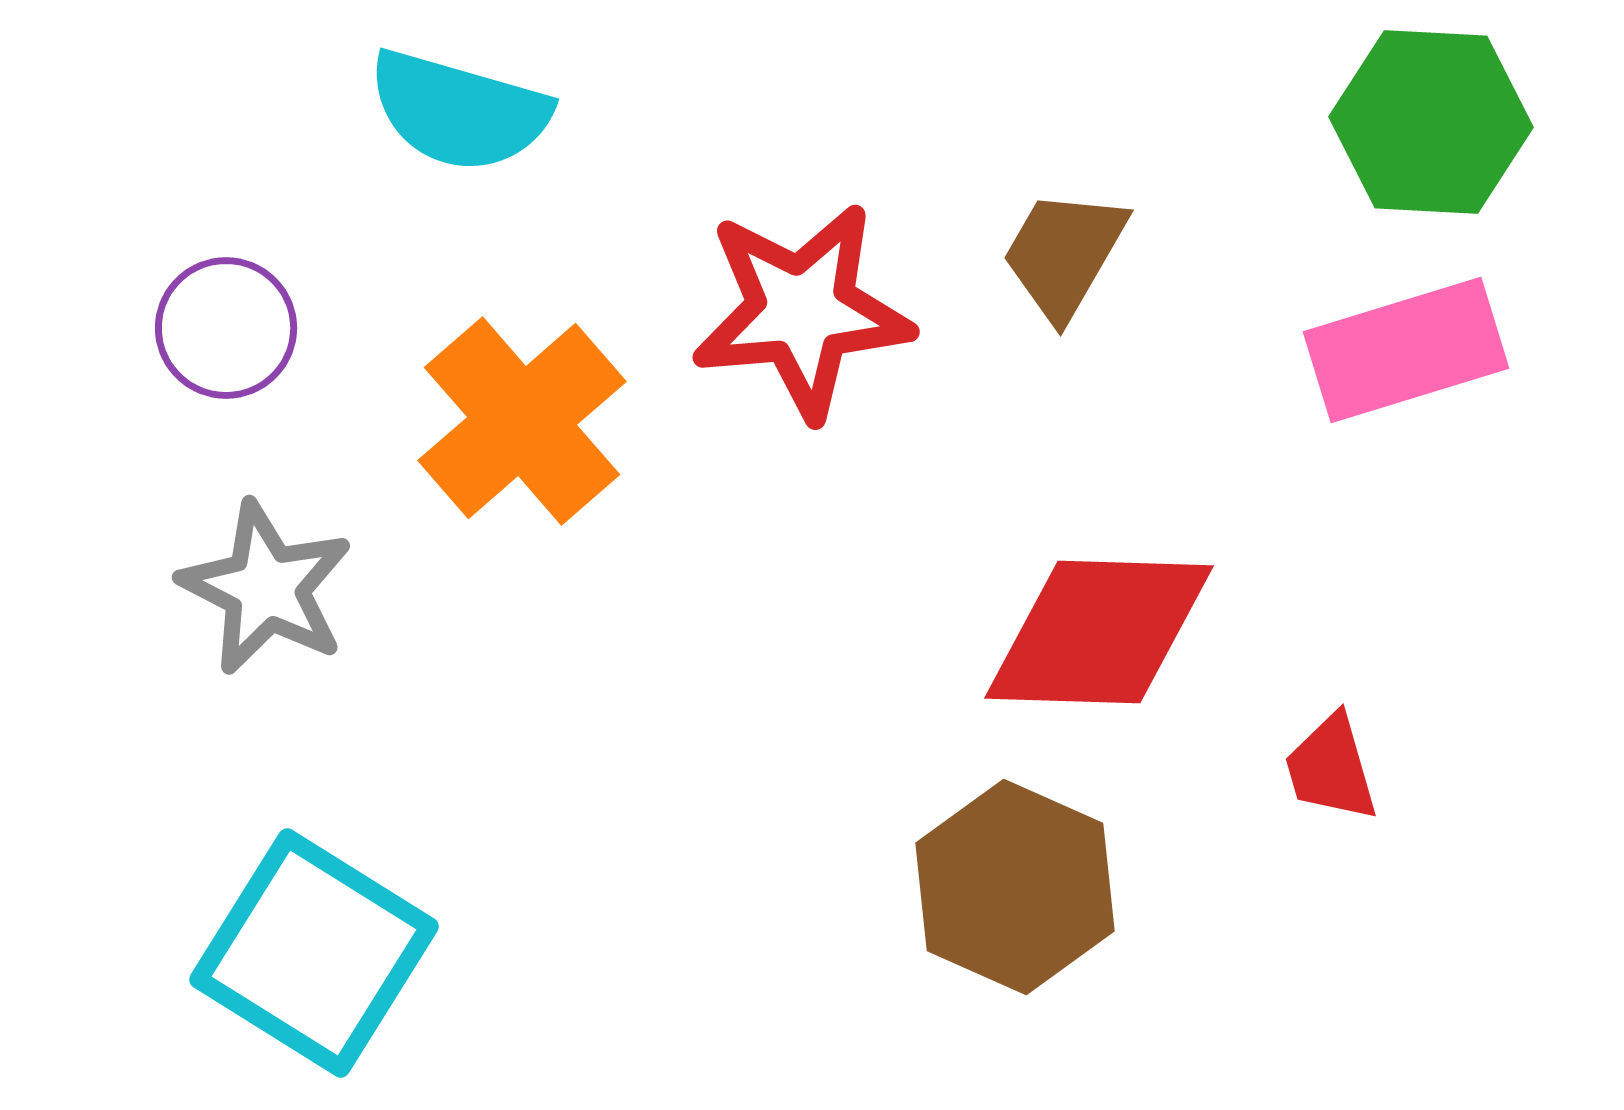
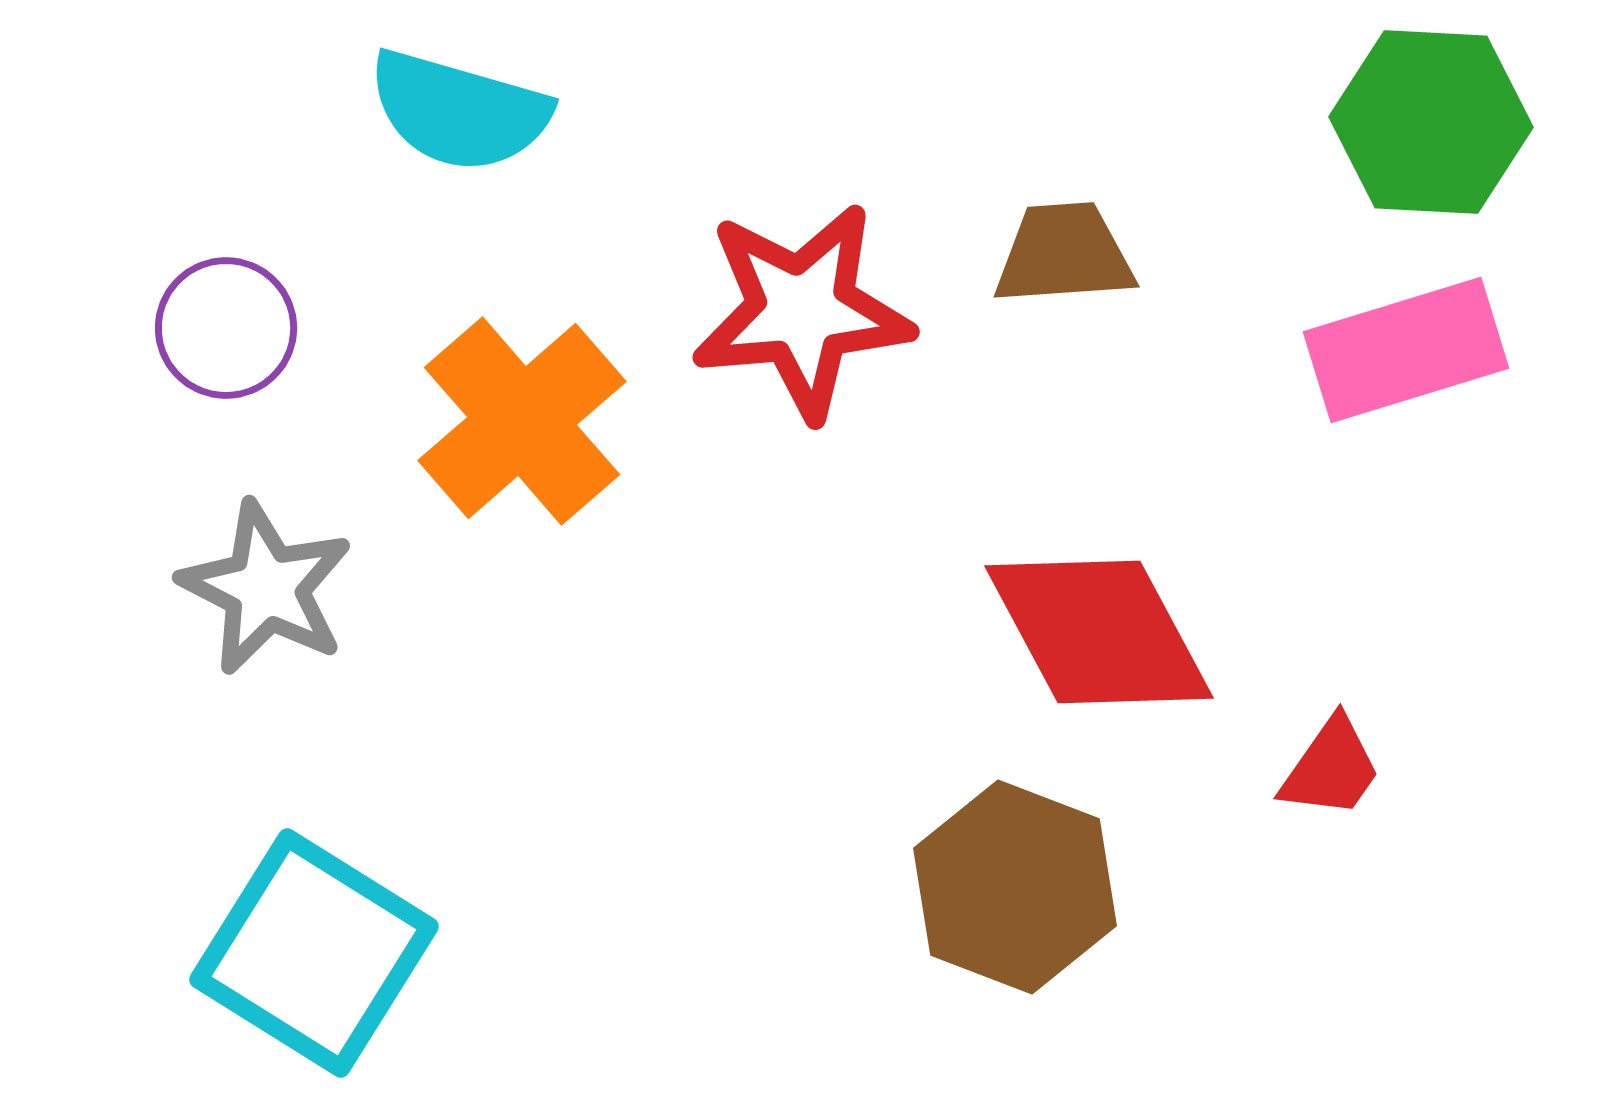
brown trapezoid: rotated 56 degrees clockwise
red diamond: rotated 60 degrees clockwise
red trapezoid: rotated 129 degrees counterclockwise
brown hexagon: rotated 3 degrees counterclockwise
